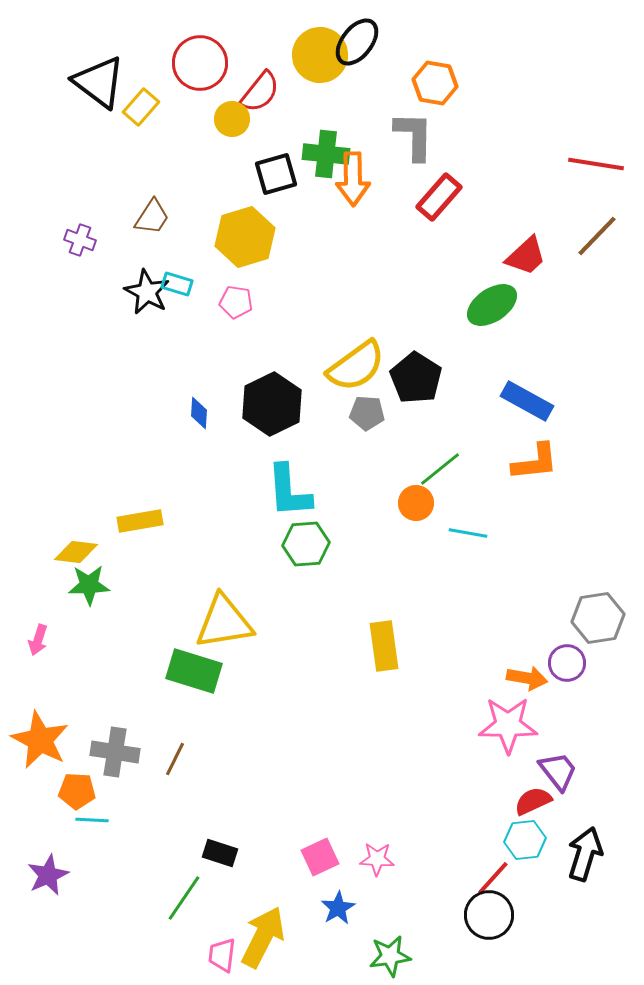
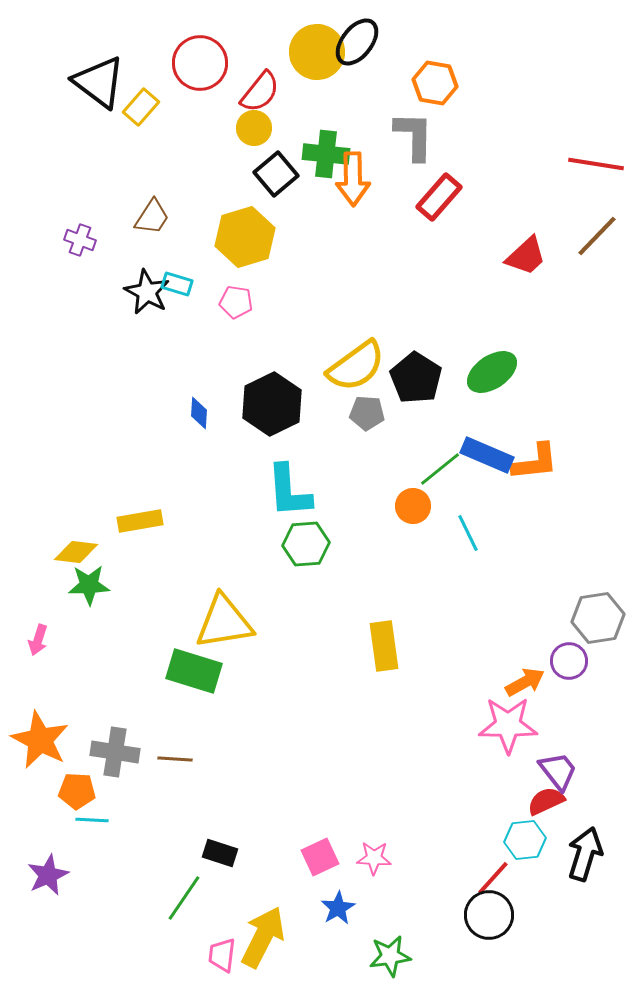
yellow circle at (320, 55): moved 3 px left, 3 px up
yellow circle at (232, 119): moved 22 px right, 9 px down
black square at (276, 174): rotated 24 degrees counterclockwise
green ellipse at (492, 305): moved 67 px down
blue rectangle at (527, 401): moved 40 px left, 54 px down; rotated 6 degrees counterclockwise
orange circle at (416, 503): moved 3 px left, 3 px down
cyan line at (468, 533): rotated 54 degrees clockwise
purple circle at (567, 663): moved 2 px right, 2 px up
orange arrow at (527, 678): moved 2 px left, 4 px down; rotated 39 degrees counterclockwise
brown line at (175, 759): rotated 68 degrees clockwise
red semicircle at (533, 801): moved 13 px right
pink star at (377, 859): moved 3 px left, 1 px up
